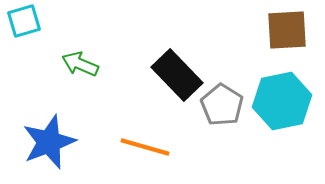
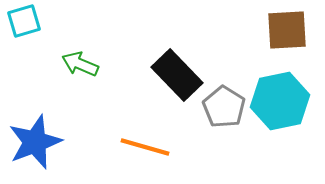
cyan hexagon: moved 2 px left
gray pentagon: moved 2 px right, 2 px down
blue star: moved 14 px left
